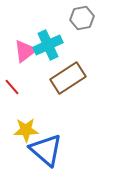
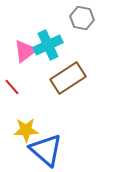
gray hexagon: rotated 20 degrees clockwise
